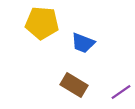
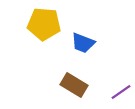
yellow pentagon: moved 2 px right, 1 px down
